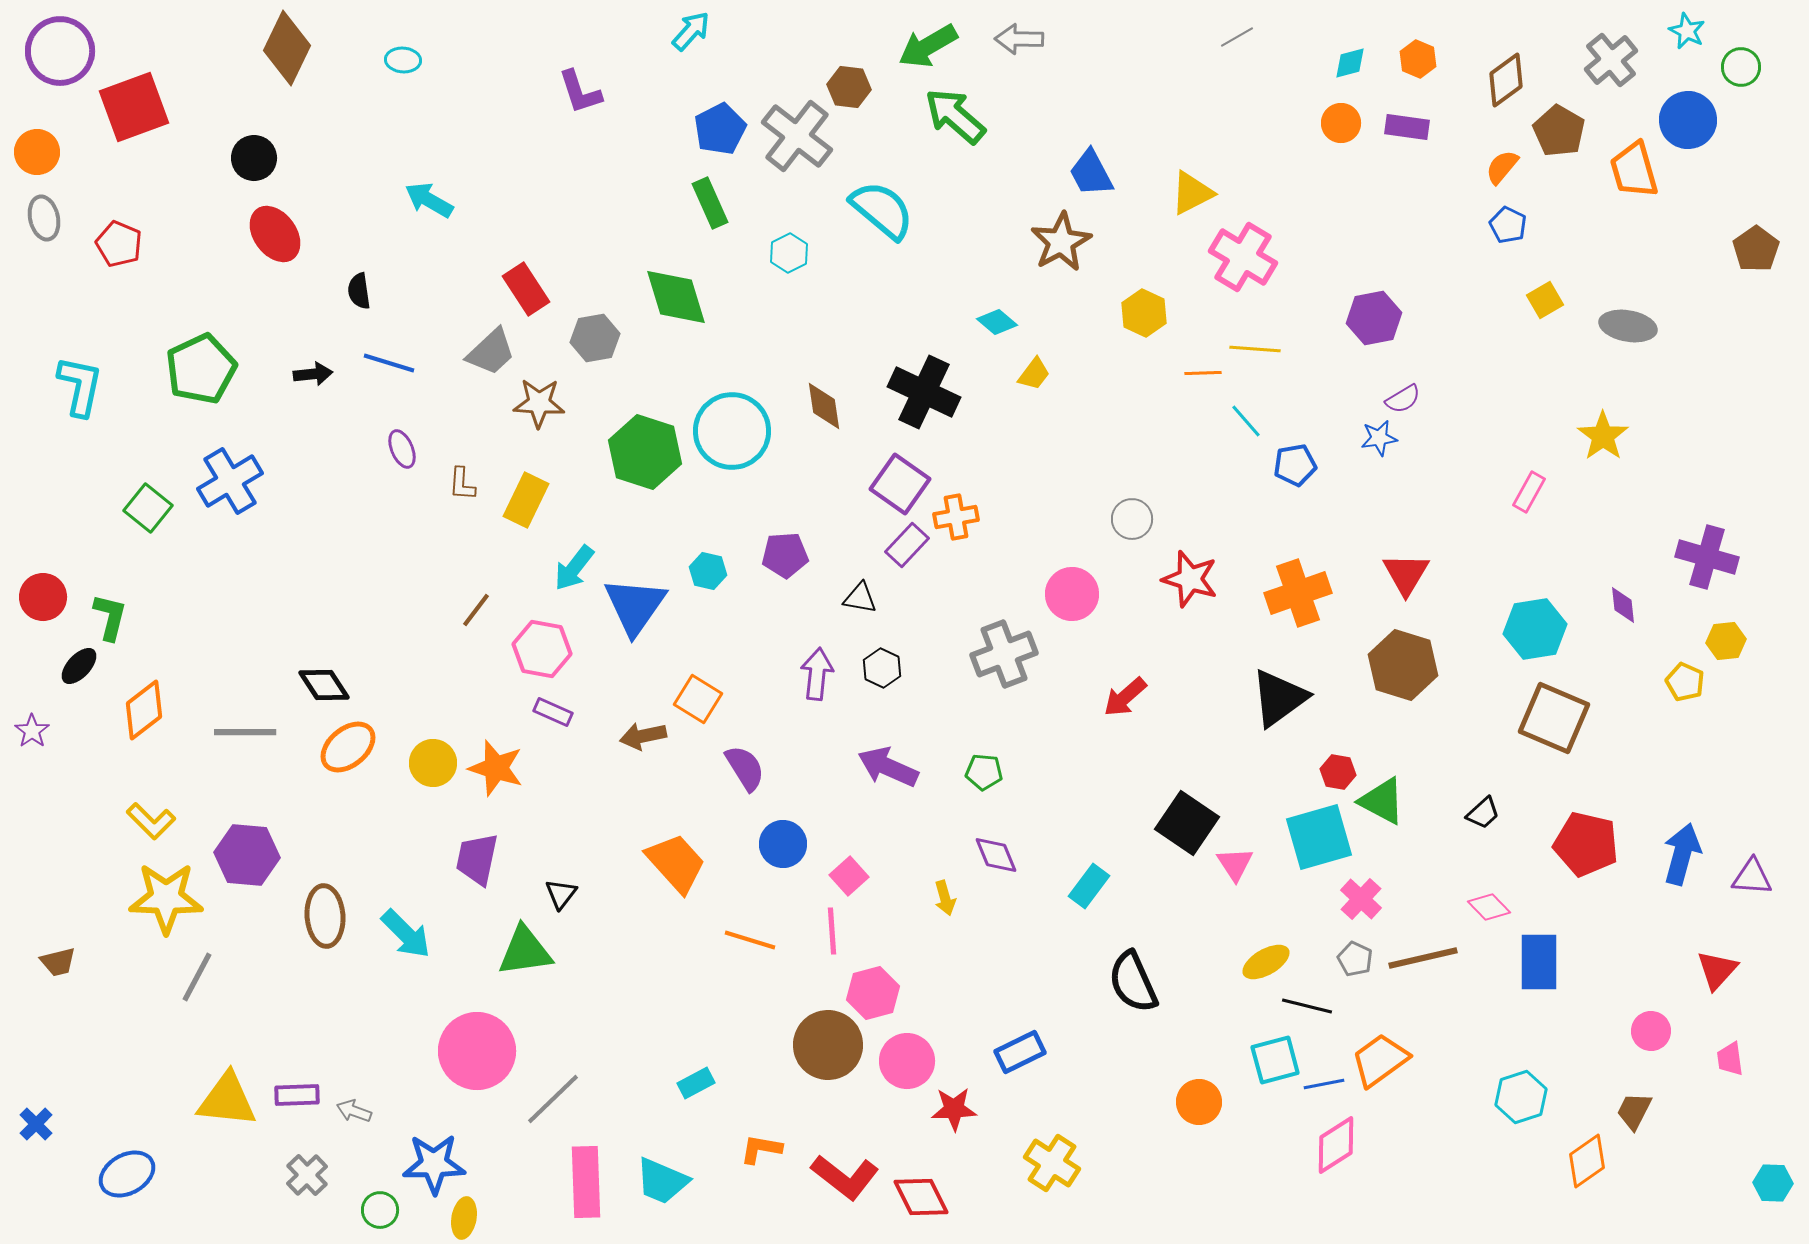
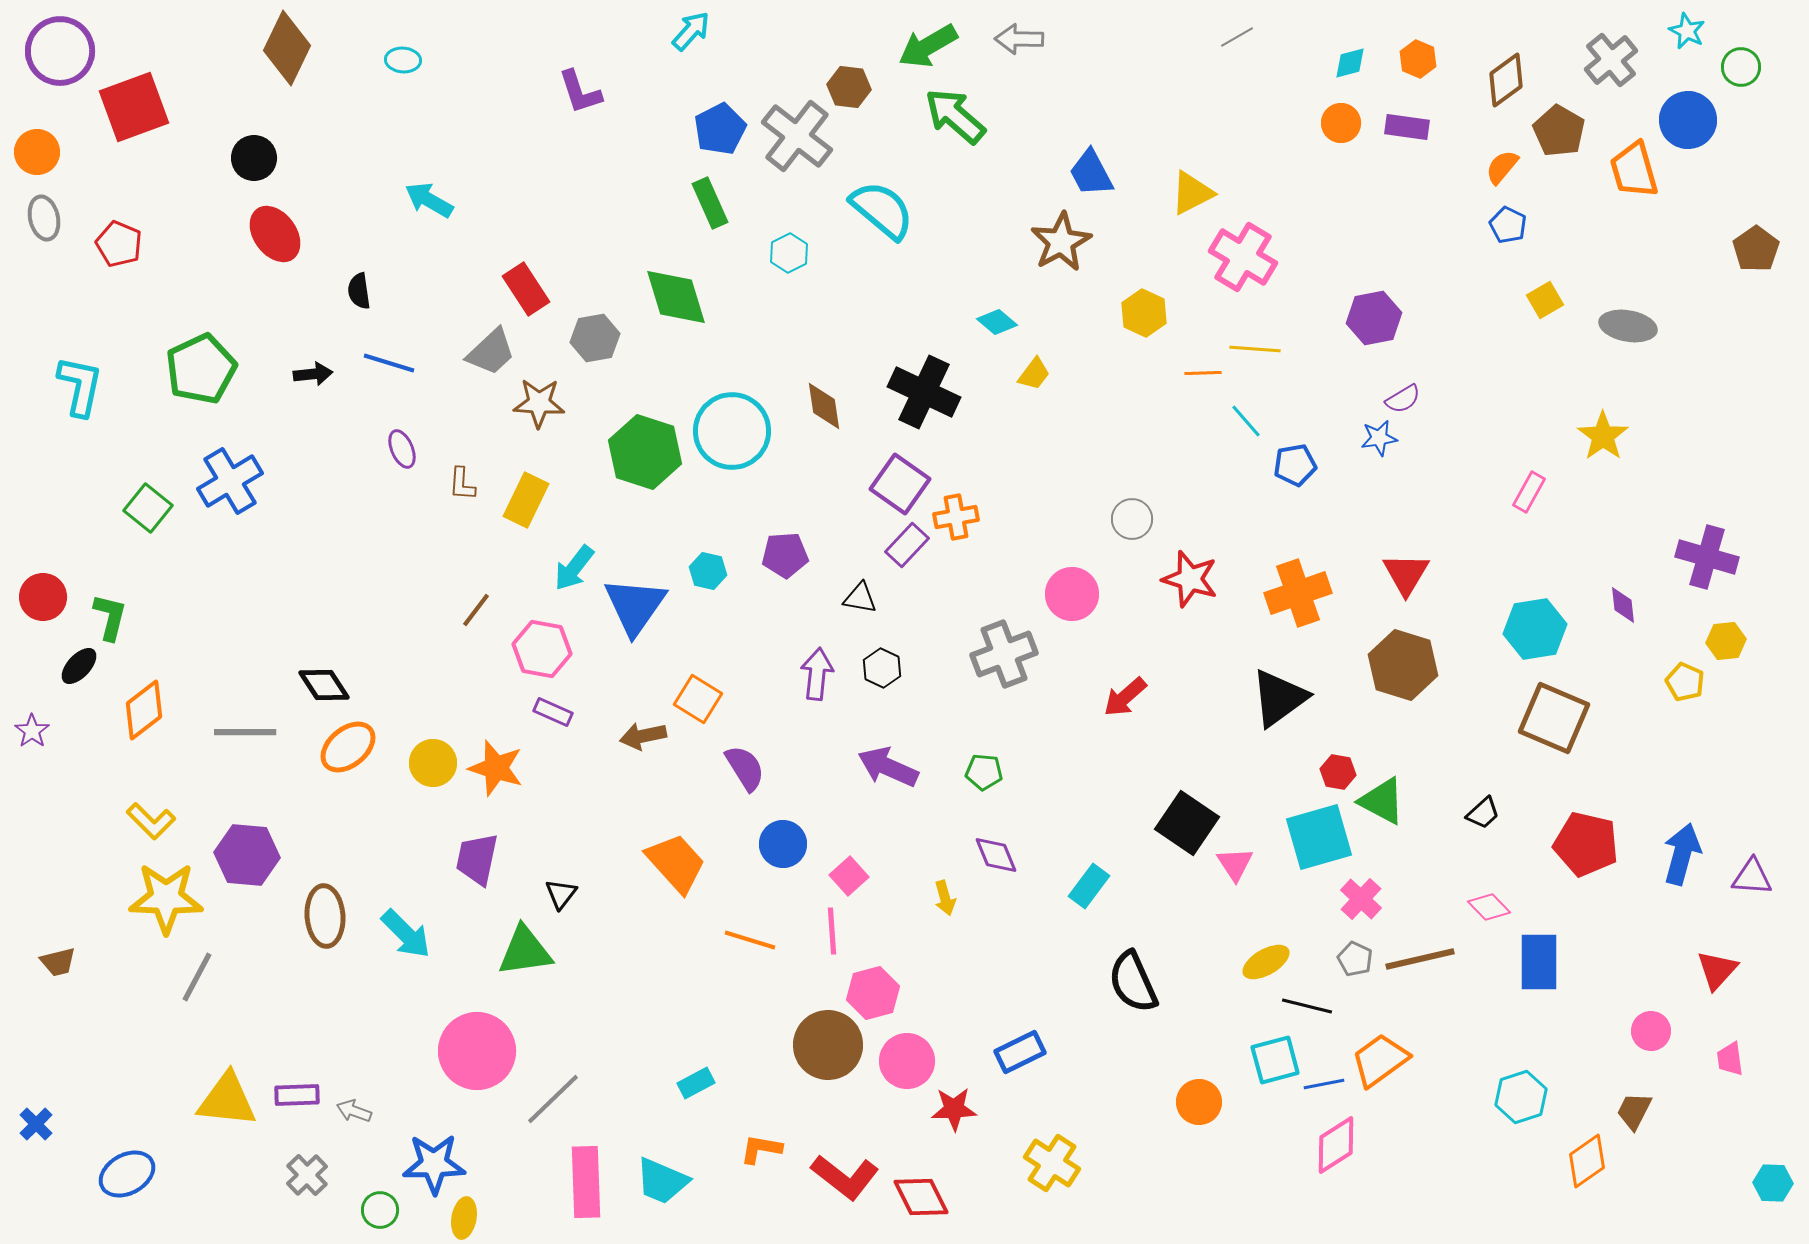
brown line at (1423, 958): moved 3 px left, 1 px down
